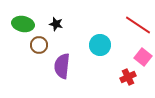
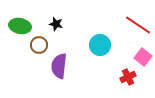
green ellipse: moved 3 px left, 2 px down
purple semicircle: moved 3 px left
